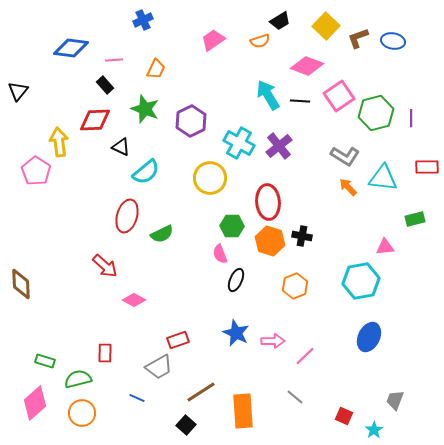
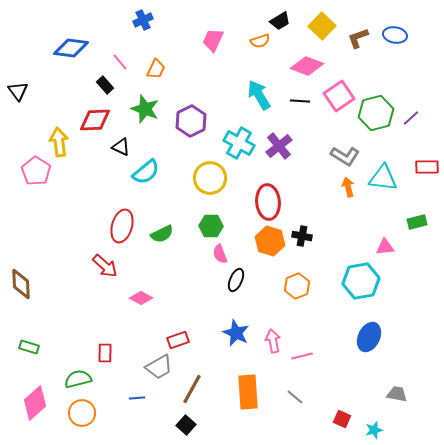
yellow square at (326, 26): moved 4 px left
pink trapezoid at (213, 40): rotated 30 degrees counterclockwise
blue ellipse at (393, 41): moved 2 px right, 6 px up
pink line at (114, 60): moved 6 px right, 2 px down; rotated 54 degrees clockwise
black triangle at (18, 91): rotated 15 degrees counterclockwise
cyan arrow at (268, 95): moved 9 px left
purple line at (411, 118): rotated 48 degrees clockwise
orange arrow at (348, 187): rotated 30 degrees clockwise
red ellipse at (127, 216): moved 5 px left, 10 px down
green rectangle at (415, 219): moved 2 px right, 3 px down
green hexagon at (232, 226): moved 21 px left
orange hexagon at (295, 286): moved 2 px right
pink diamond at (134, 300): moved 7 px right, 2 px up
pink arrow at (273, 341): rotated 100 degrees counterclockwise
pink line at (305, 356): moved 3 px left; rotated 30 degrees clockwise
green rectangle at (45, 361): moved 16 px left, 14 px up
brown line at (201, 392): moved 9 px left, 3 px up; rotated 28 degrees counterclockwise
blue line at (137, 398): rotated 28 degrees counterclockwise
gray trapezoid at (395, 400): moved 2 px right, 6 px up; rotated 80 degrees clockwise
orange rectangle at (243, 411): moved 5 px right, 19 px up
red square at (344, 416): moved 2 px left, 3 px down
cyan star at (374, 430): rotated 18 degrees clockwise
